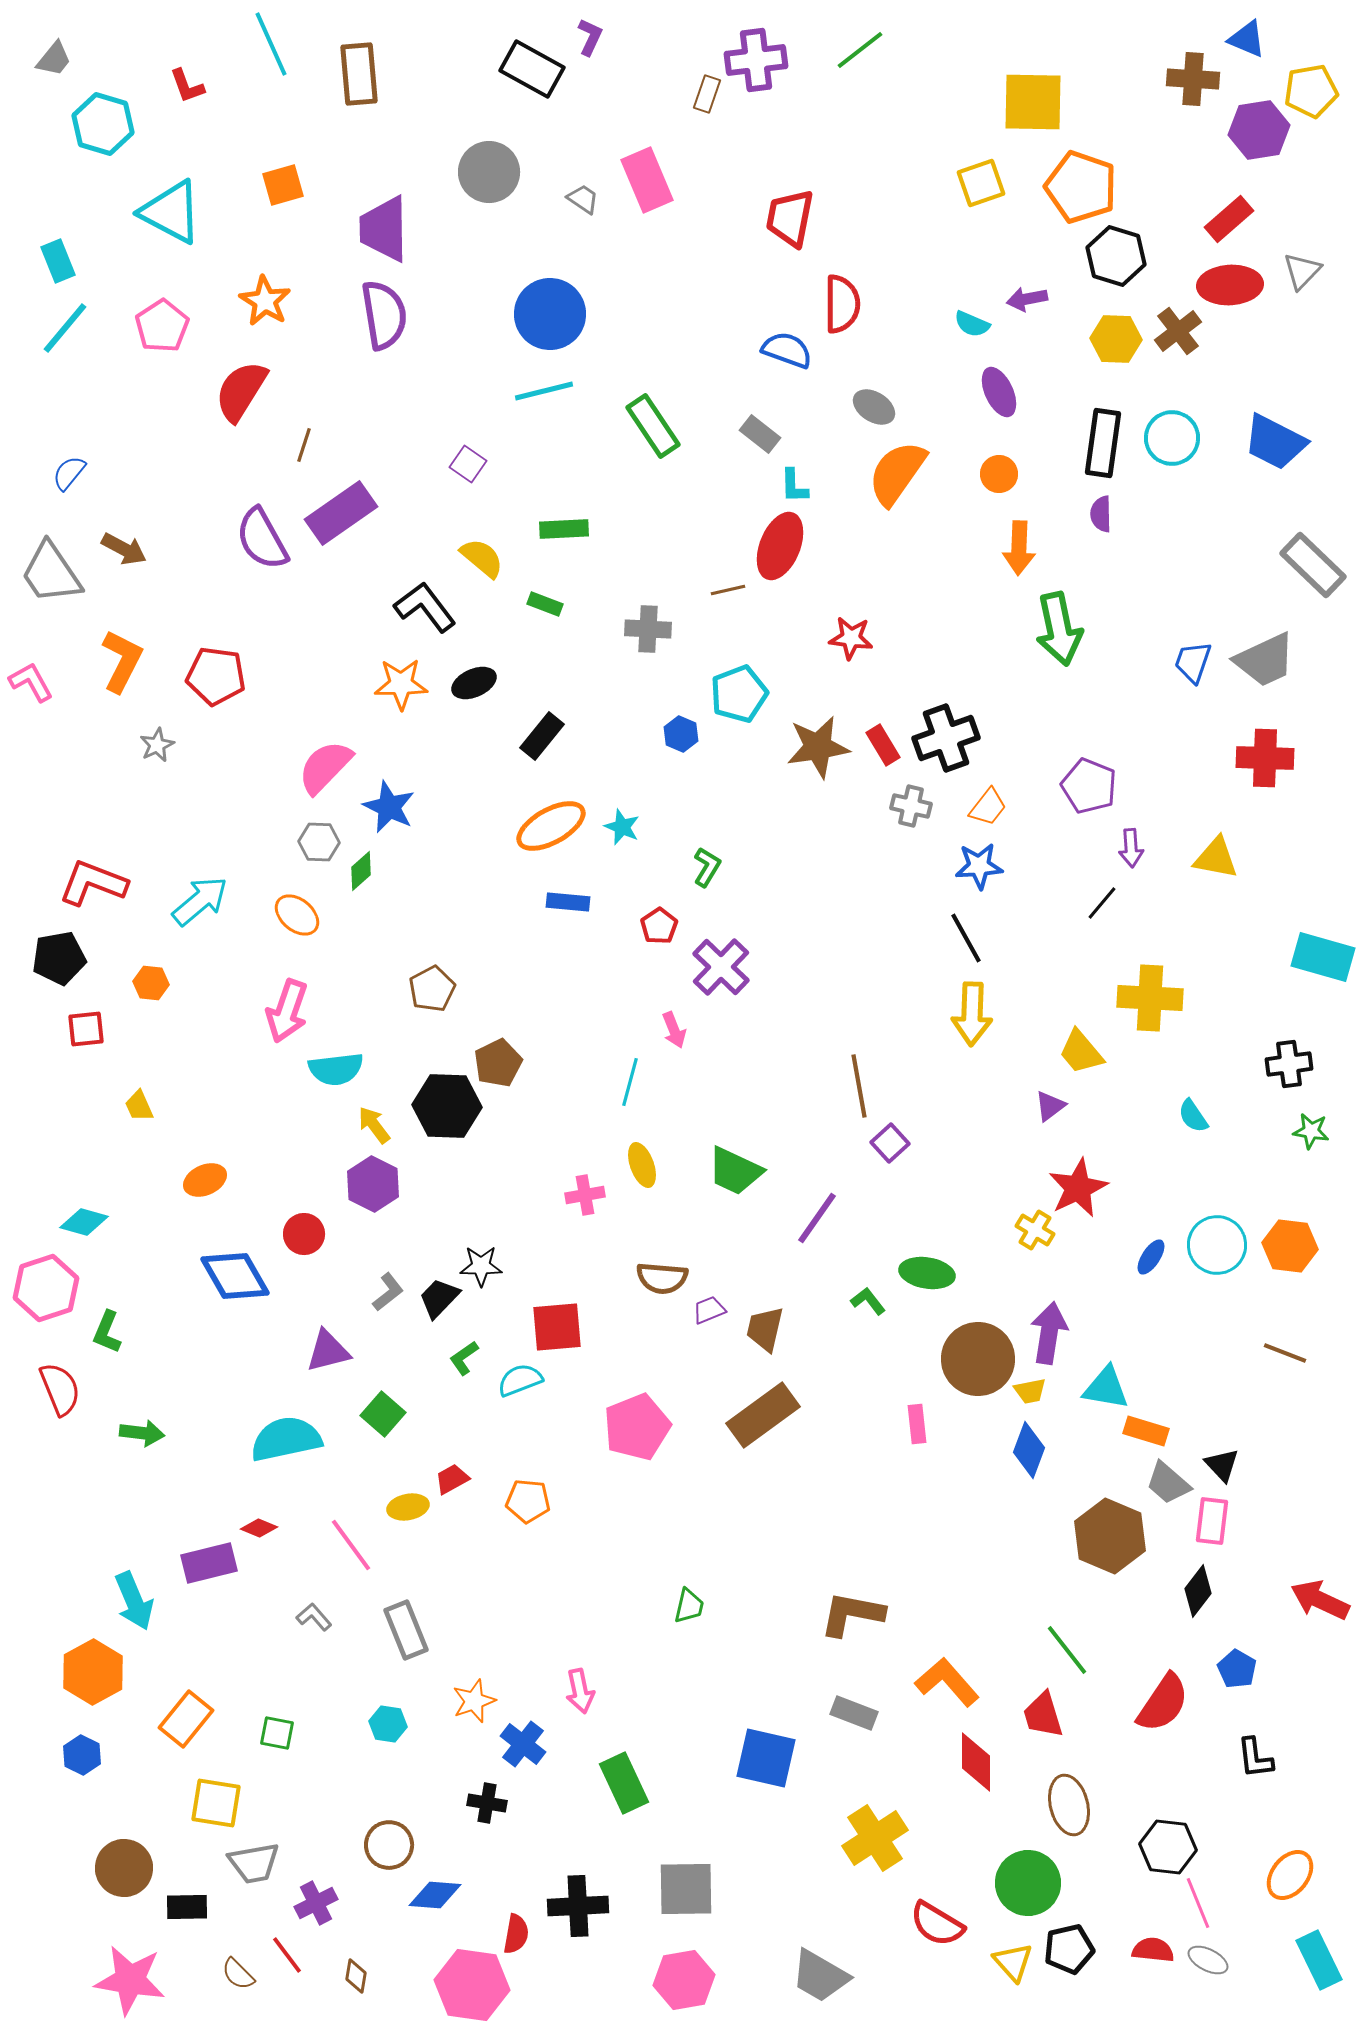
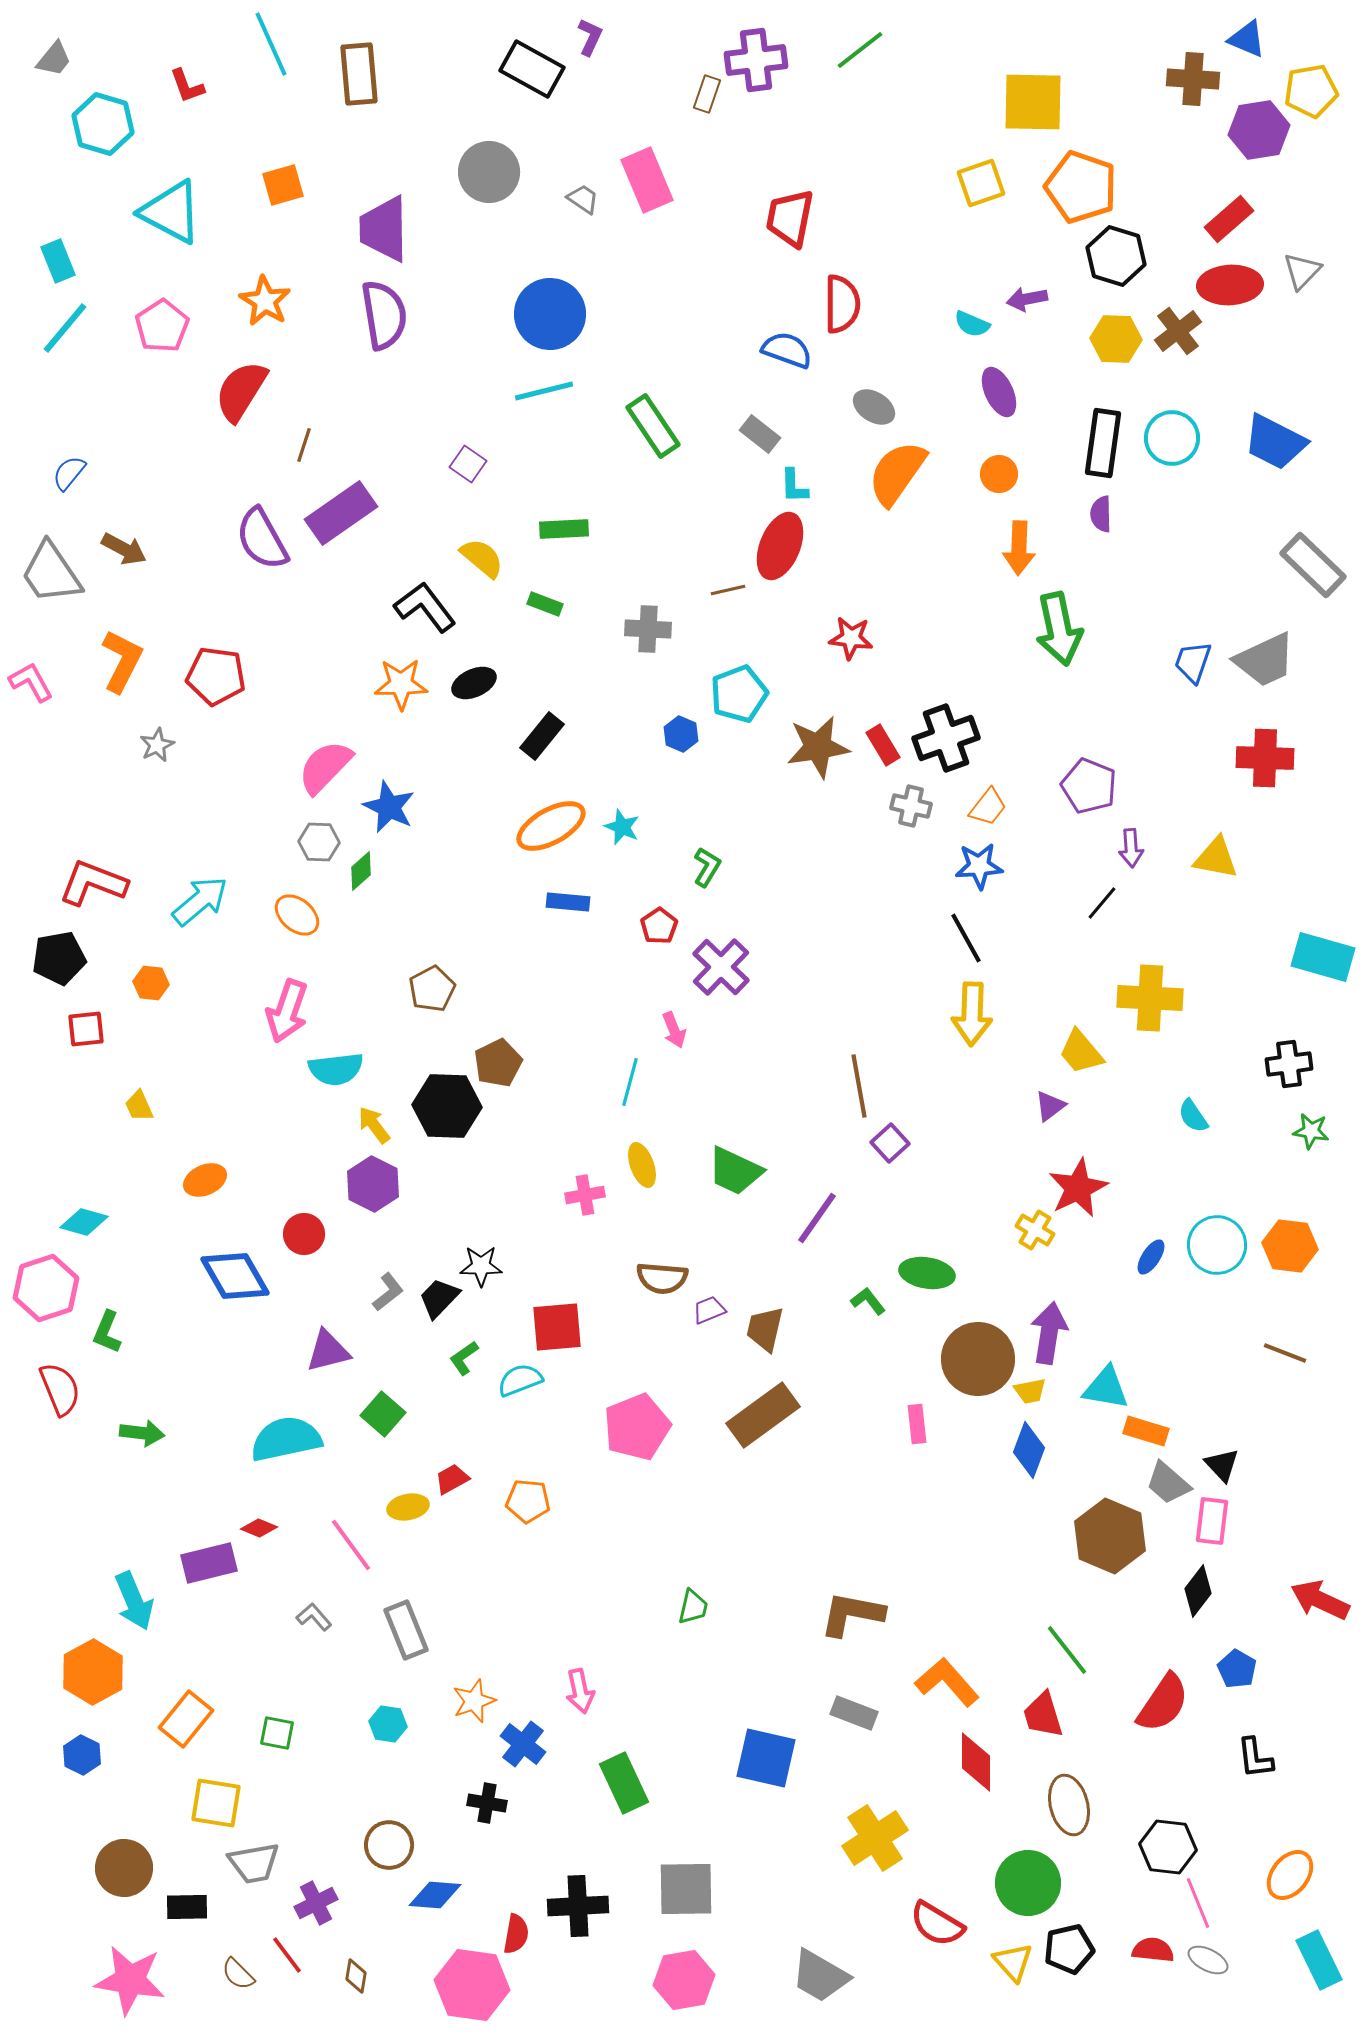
green trapezoid at (689, 1606): moved 4 px right, 1 px down
